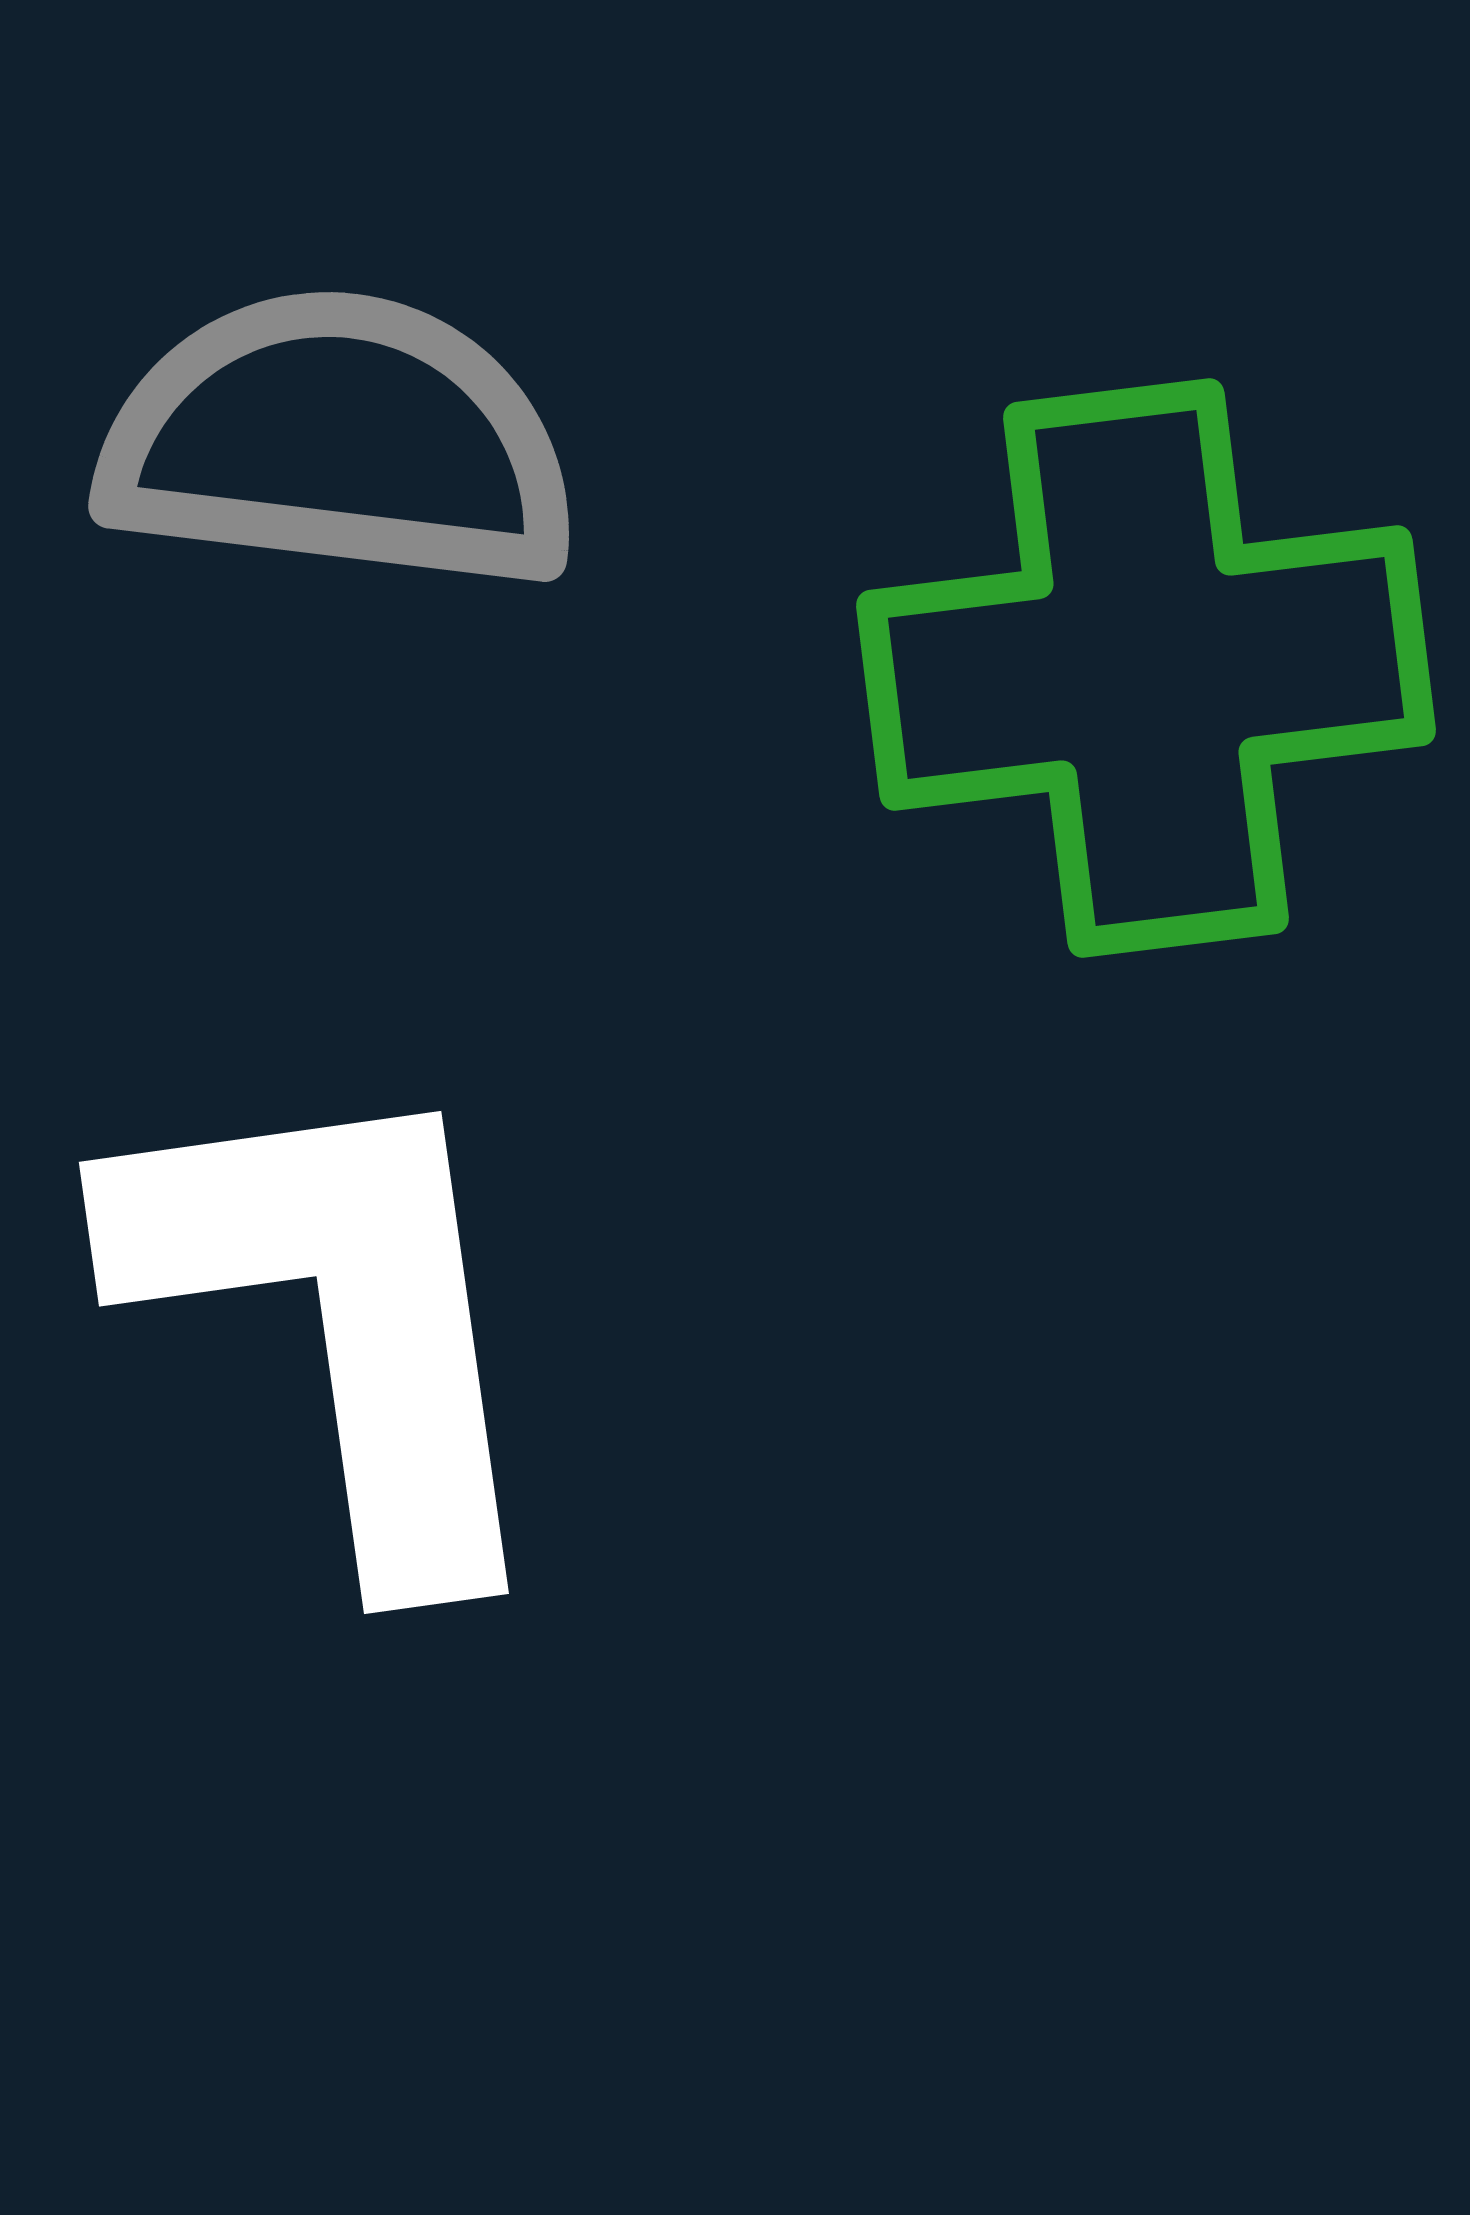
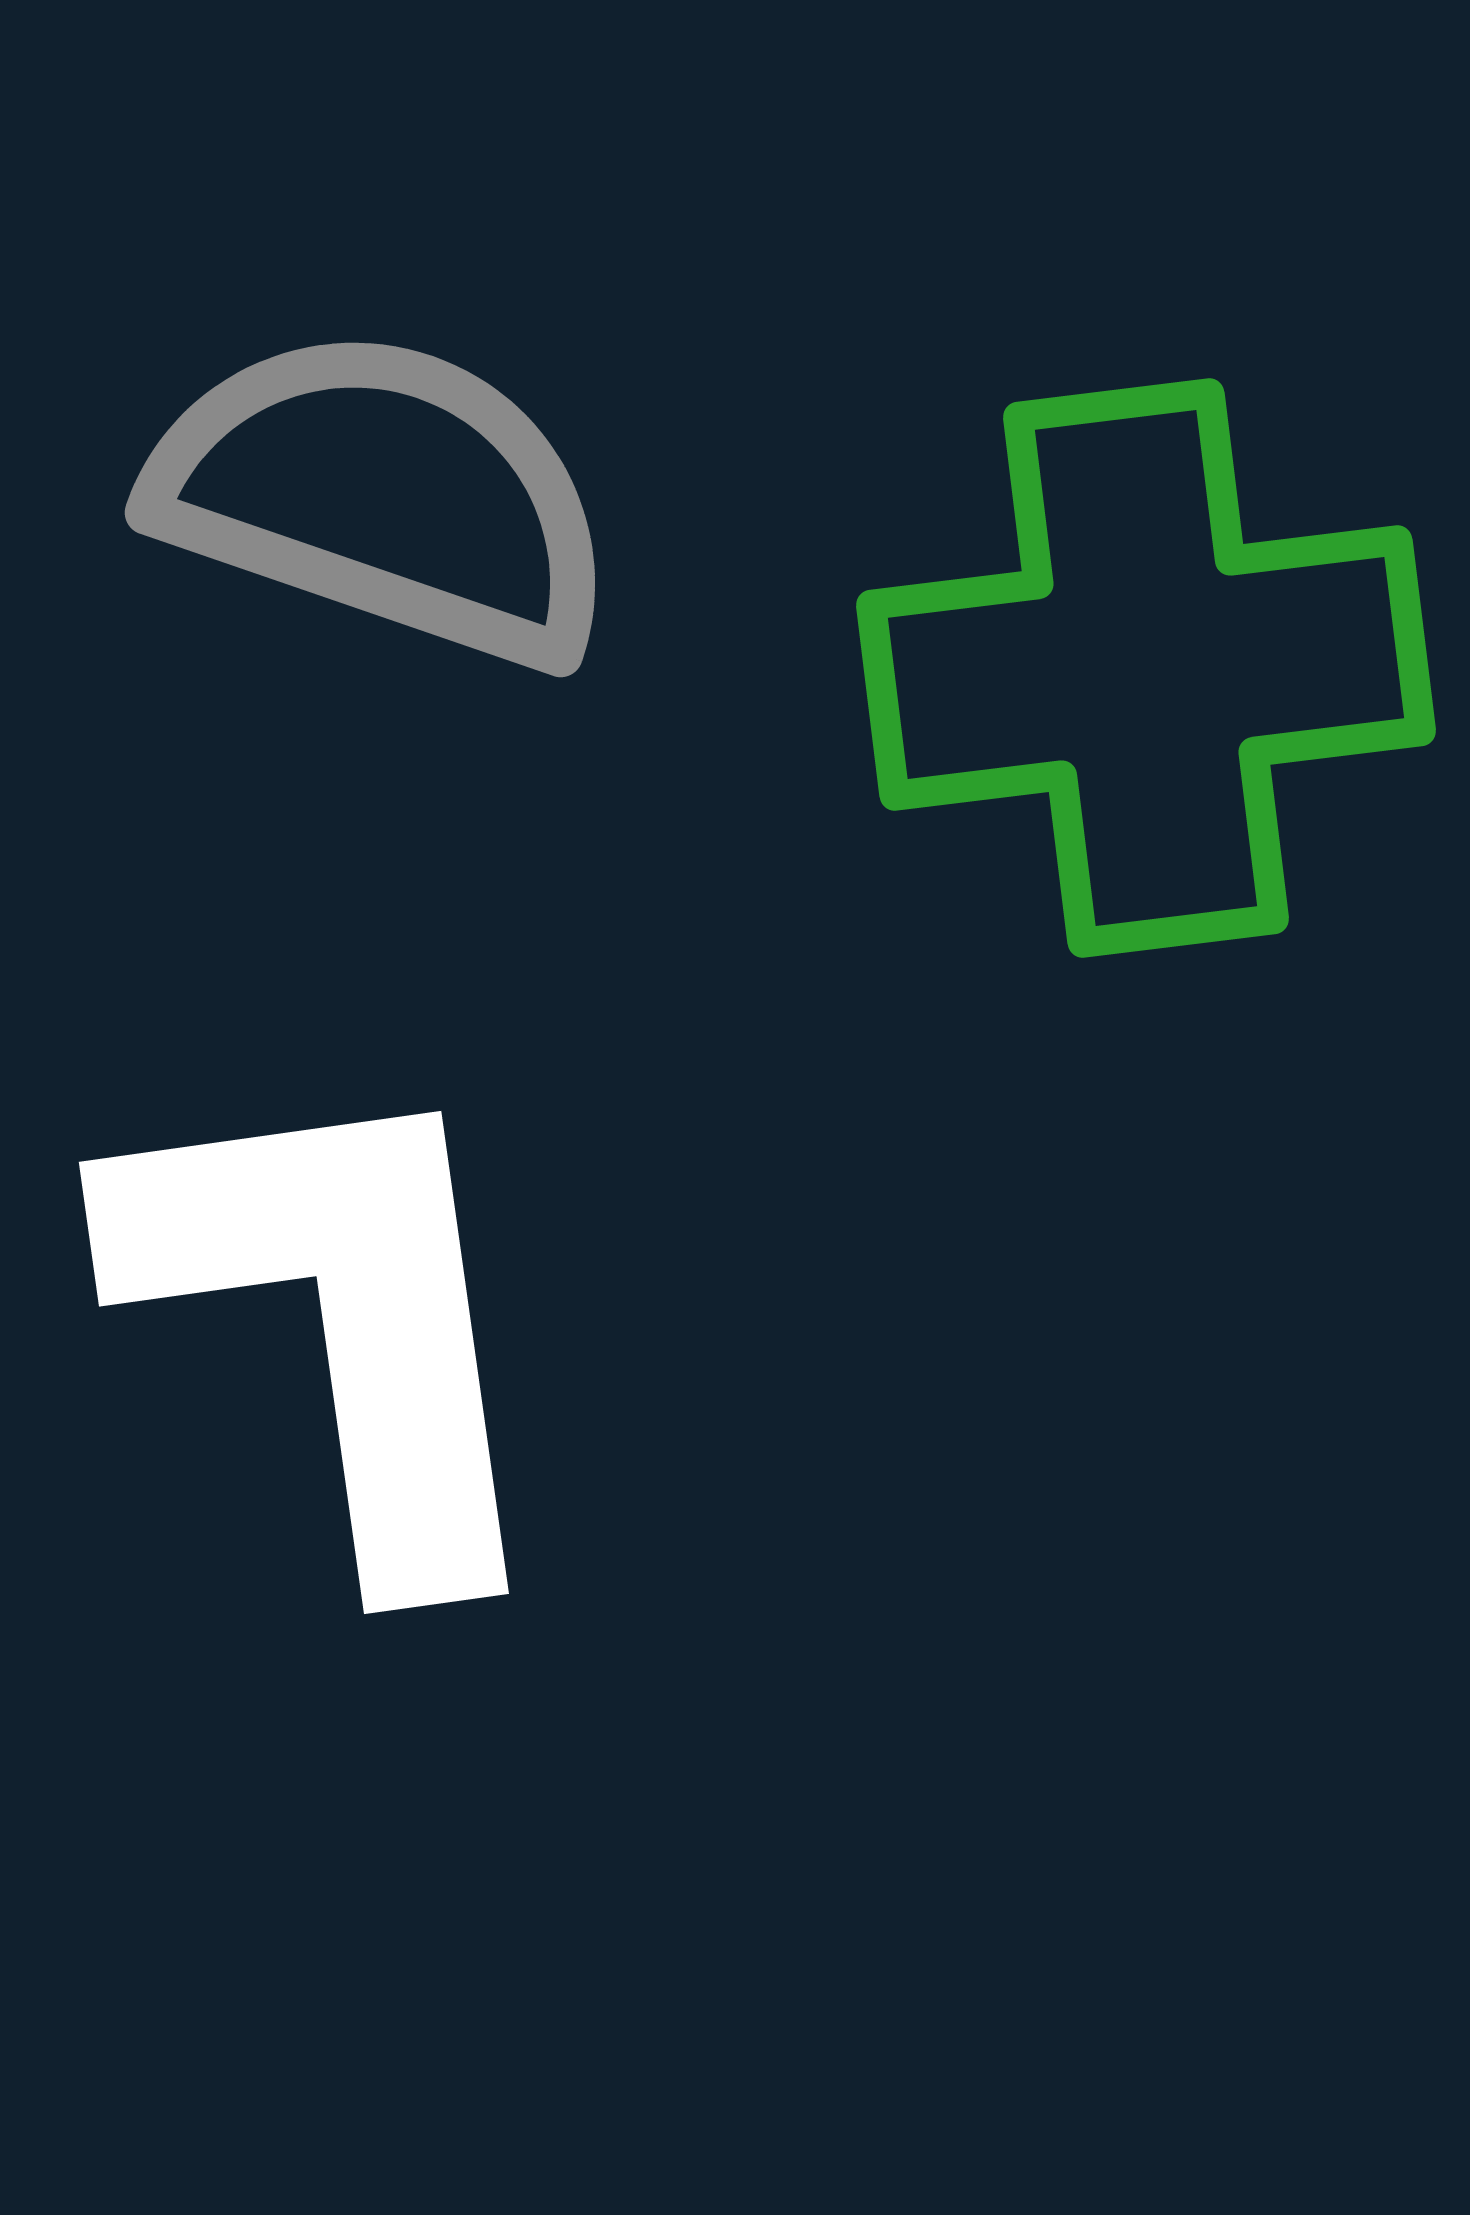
gray semicircle: moved 45 px right, 55 px down; rotated 12 degrees clockwise
